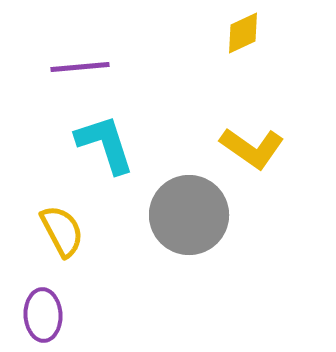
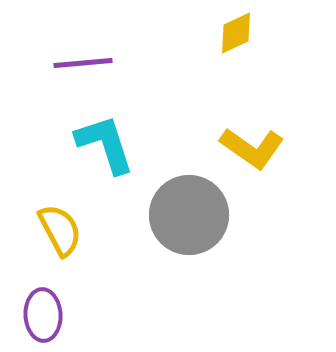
yellow diamond: moved 7 px left
purple line: moved 3 px right, 4 px up
yellow semicircle: moved 2 px left, 1 px up
